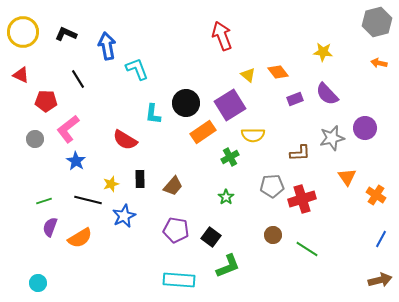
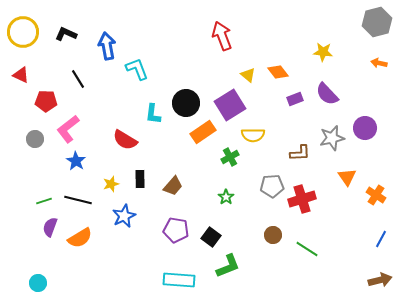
black line at (88, 200): moved 10 px left
